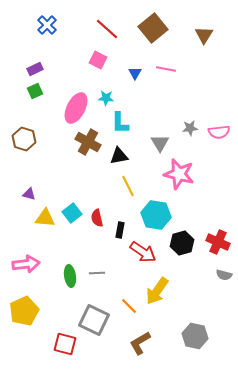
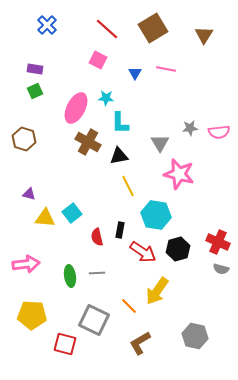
brown square: rotated 8 degrees clockwise
purple rectangle: rotated 35 degrees clockwise
red semicircle: moved 19 px down
black hexagon: moved 4 px left, 6 px down
gray semicircle: moved 3 px left, 6 px up
yellow pentagon: moved 8 px right, 4 px down; rotated 28 degrees clockwise
